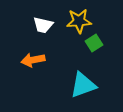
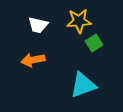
white trapezoid: moved 5 px left
